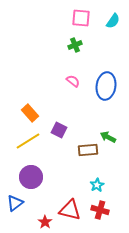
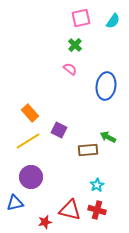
pink square: rotated 18 degrees counterclockwise
green cross: rotated 24 degrees counterclockwise
pink semicircle: moved 3 px left, 12 px up
blue triangle: rotated 24 degrees clockwise
red cross: moved 3 px left
red star: rotated 24 degrees clockwise
